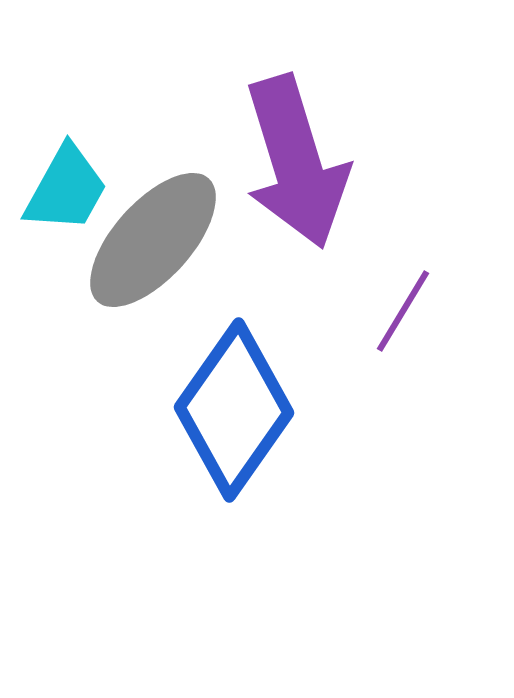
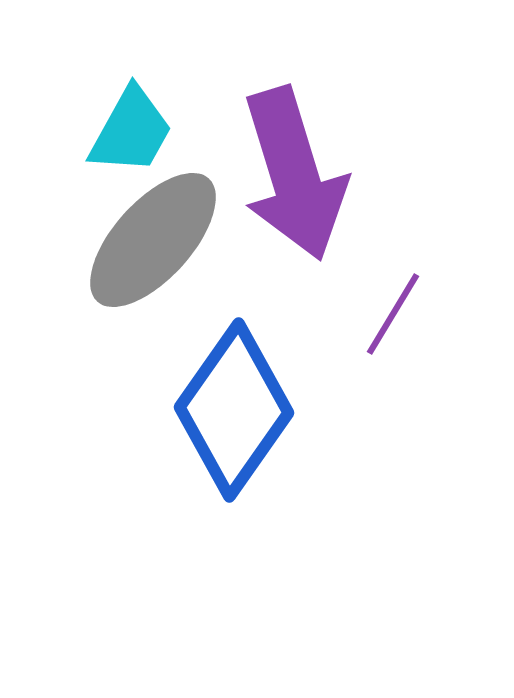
purple arrow: moved 2 px left, 12 px down
cyan trapezoid: moved 65 px right, 58 px up
purple line: moved 10 px left, 3 px down
